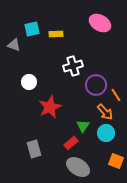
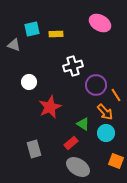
green triangle: moved 2 px up; rotated 32 degrees counterclockwise
